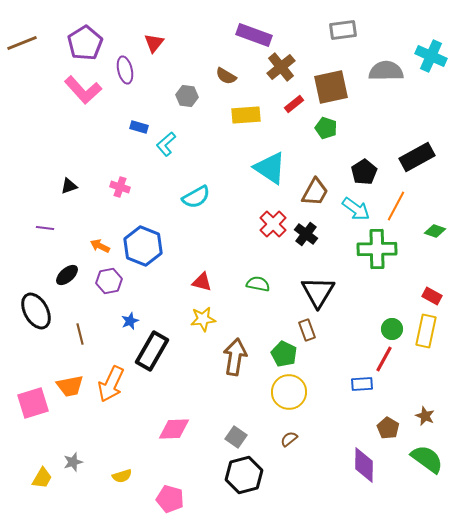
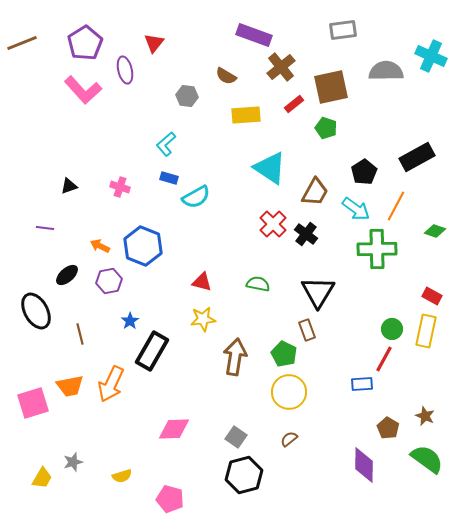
blue rectangle at (139, 127): moved 30 px right, 51 px down
blue star at (130, 321): rotated 12 degrees counterclockwise
